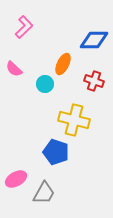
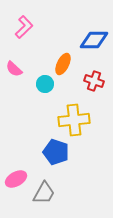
yellow cross: rotated 20 degrees counterclockwise
